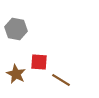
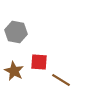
gray hexagon: moved 3 px down
brown star: moved 2 px left, 3 px up
